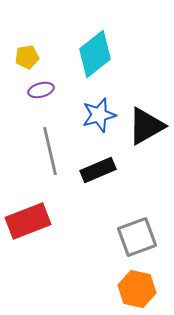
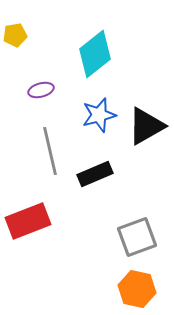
yellow pentagon: moved 12 px left, 22 px up
black rectangle: moved 3 px left, 4 px down
